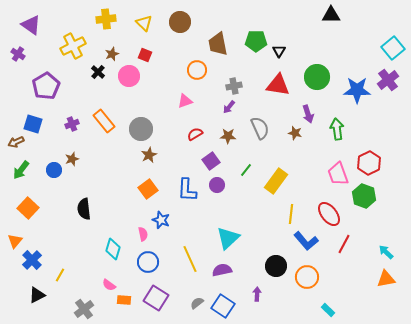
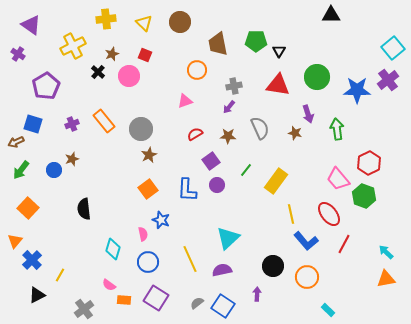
pink trapezoid at (338, 174): moved 5 px down; rotated 20 degrees counterclockwise
yellow line at (291, 214): rotated 18 degrees counterclockwise
black circle at (276, 266): moved 3 px left
